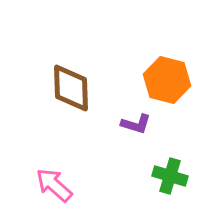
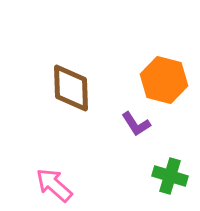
orange hexagon: moved 3 px left
purple L-shape: rotated 40 degrees clockwise
